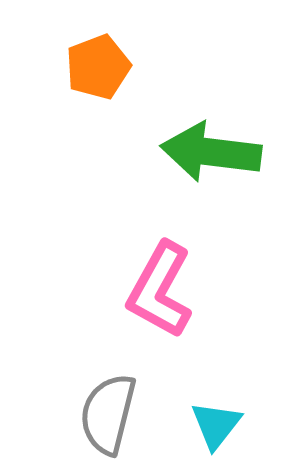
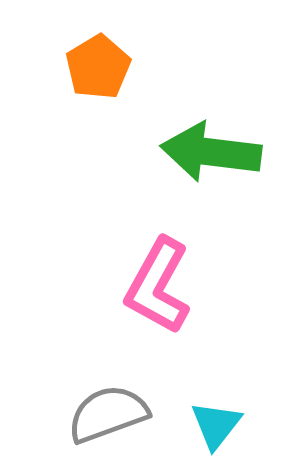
orange pentagon: rotated 10 degrees counterclockwise
pink L-shape: moved 2 px left, 4 px up
gray semicircle: rotated 56 degrees clockwise
